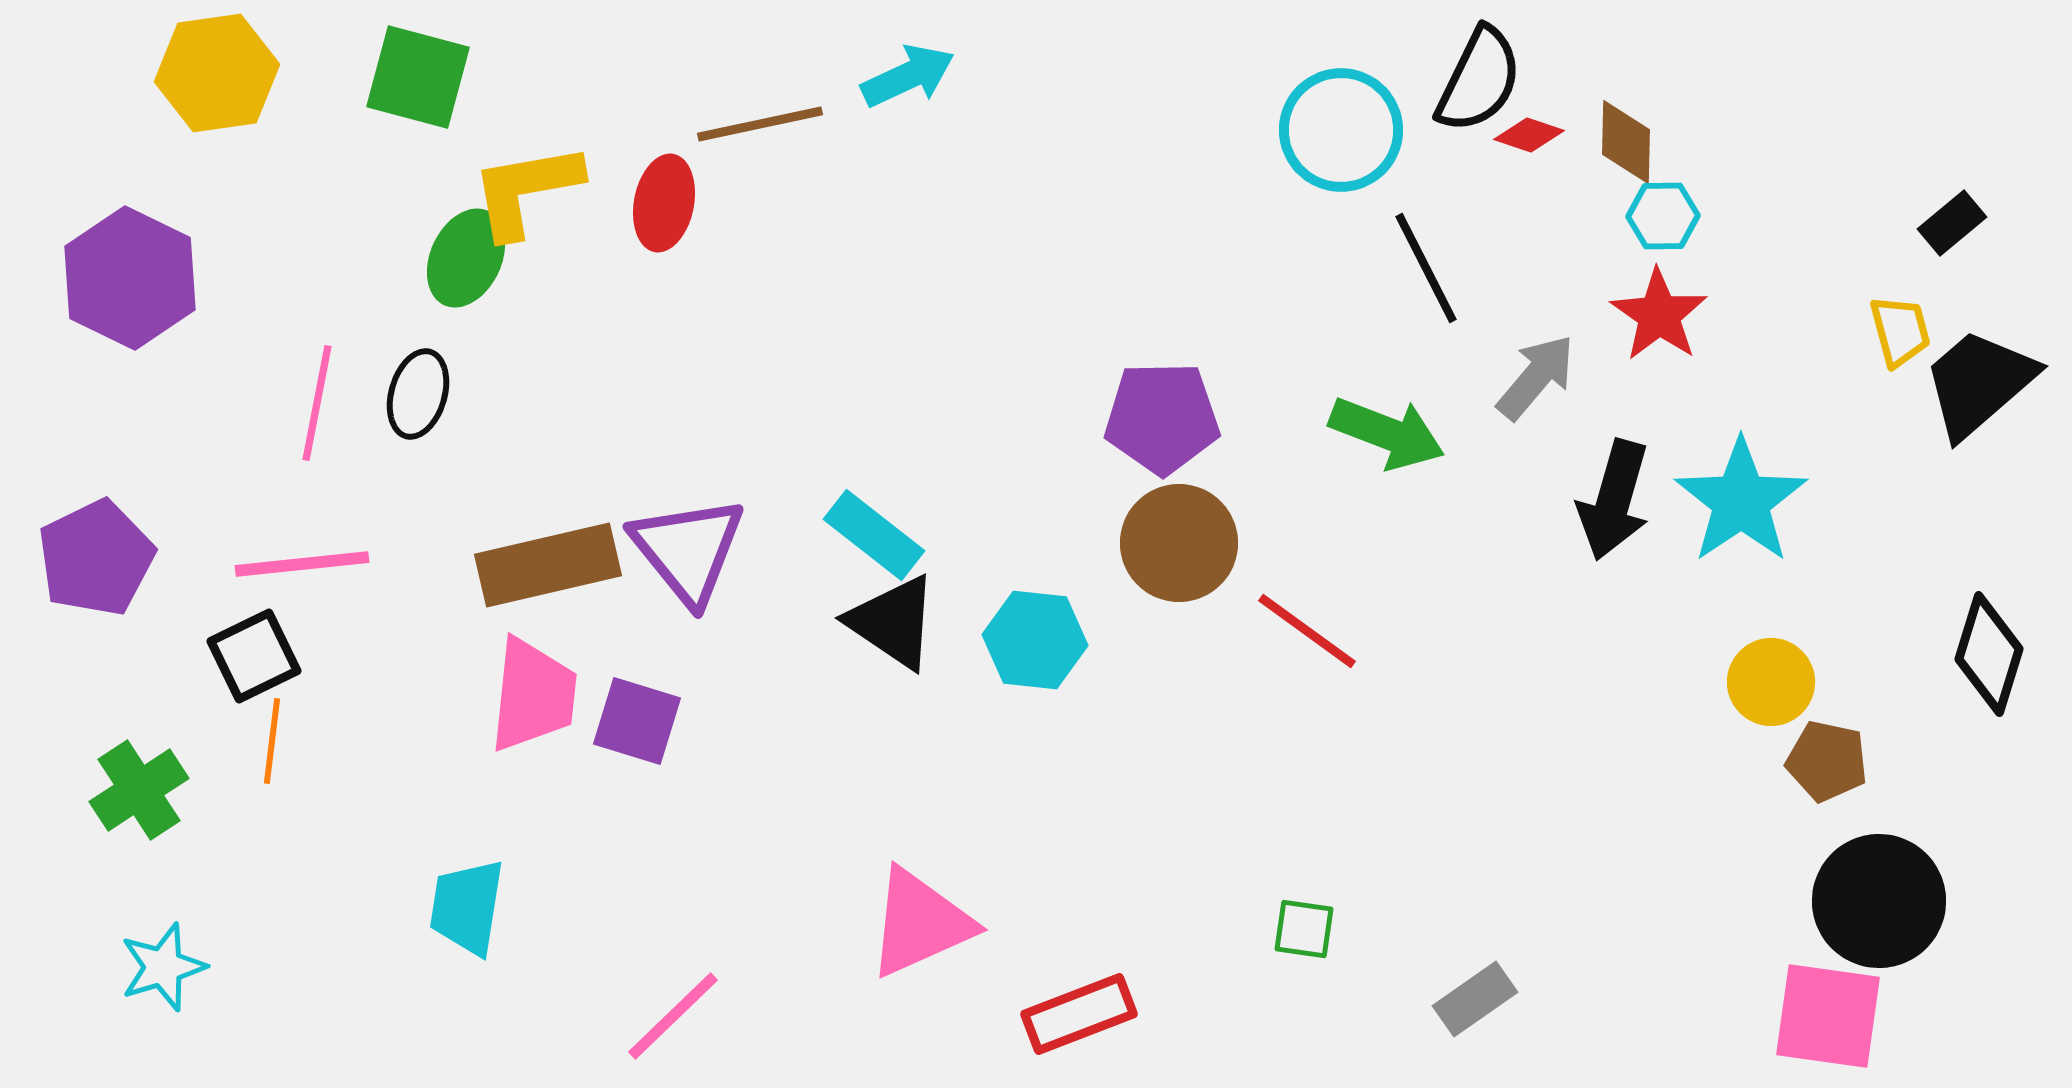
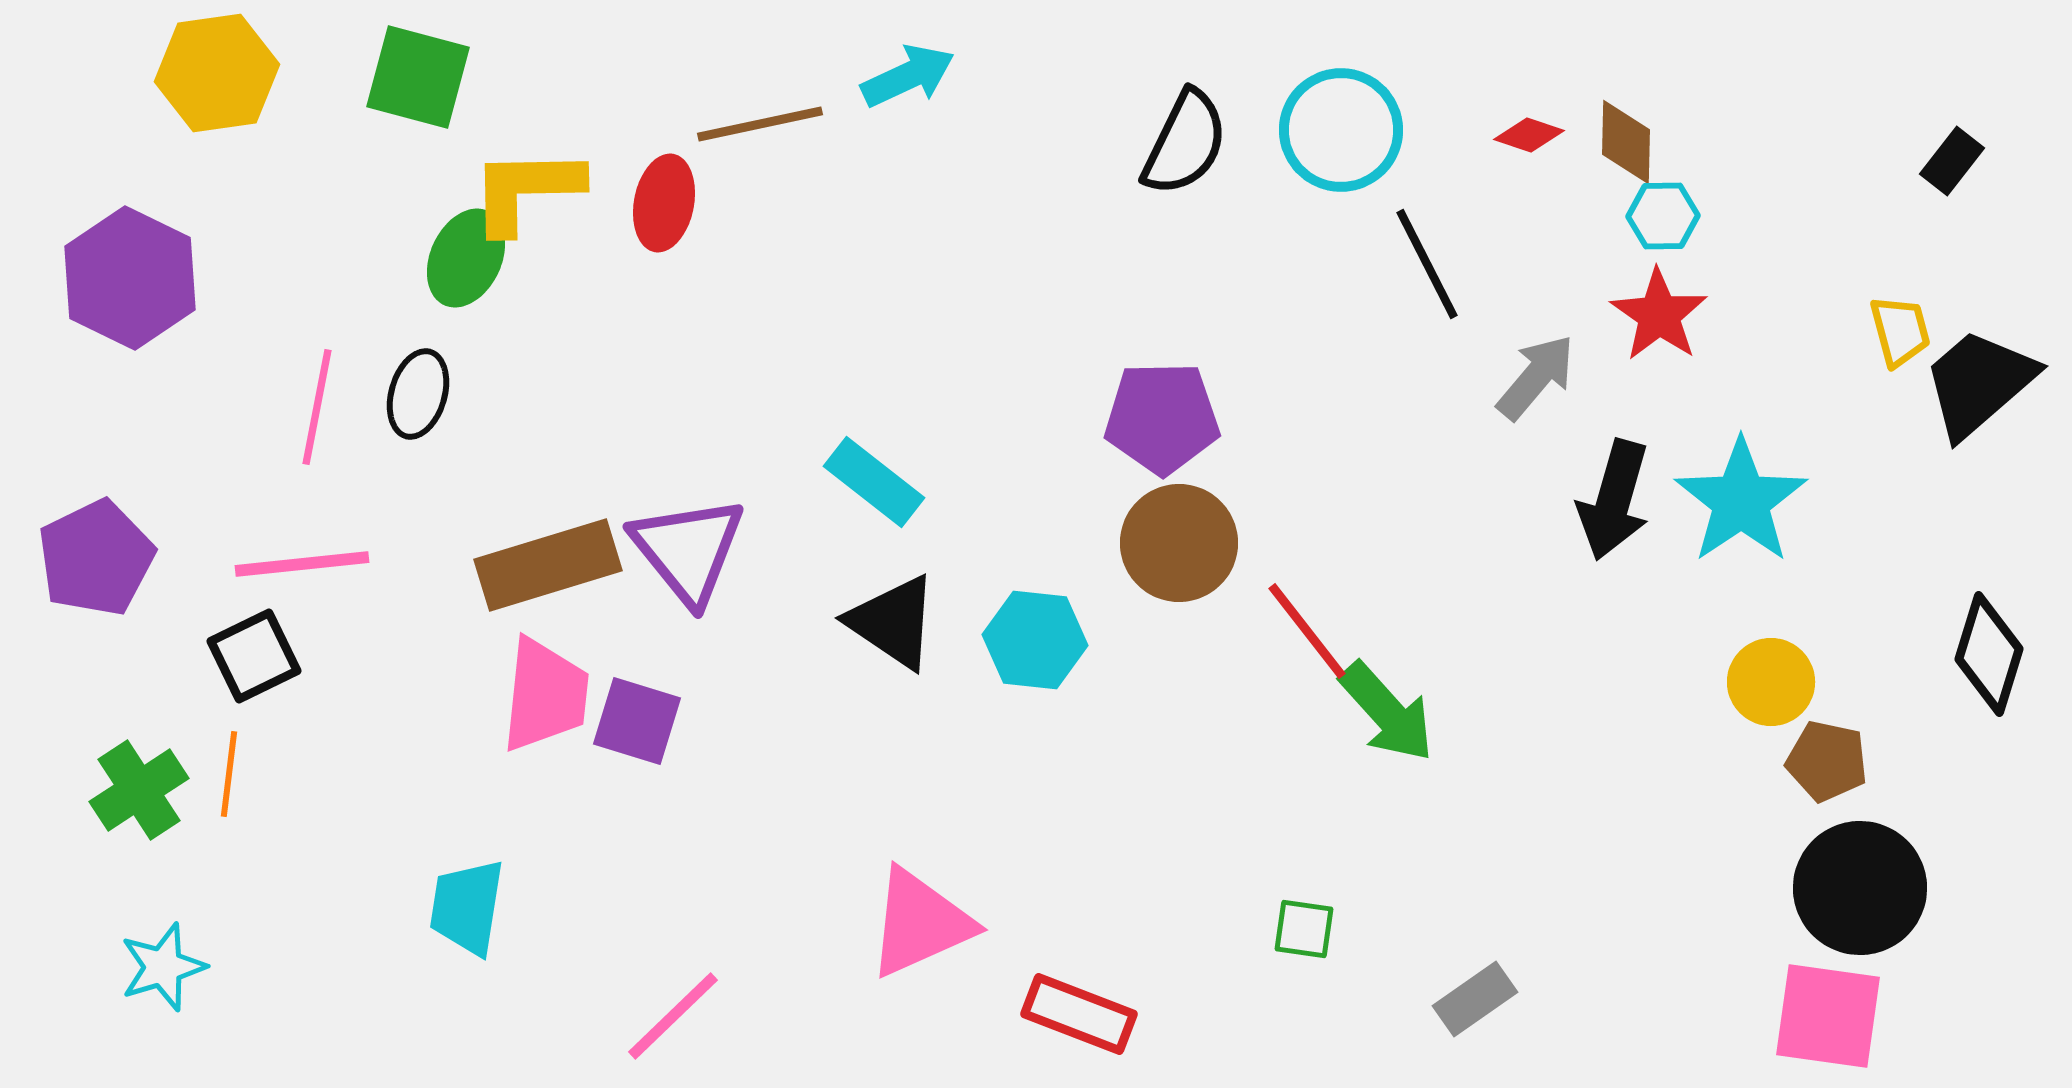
black semicircle at (1479, 80): moved 294 px left, 63 px down
yellow L-shape at (526, 190): rotated 9 degrees clockwise
black rectangle at (1952, 223): moved 62 px up; rotated 12 degrees counterclockwise
black line at (1426, 268): moved 1 px right, 4 px up
pink line at (317, 403): moved 4 px down
green arrow at (1387, 433): moved 279 px down; rotated 27 degrees clockwise
cyan rectangle at (874, 535): moved 53 px up
brown rectangle at (548, 565): rotated 4 degrees counterclockwise
red line at (1307, 631): rotated 16 degrees clockwise
pink trapezoid at (533, 695): moved 12 px right
orange line at (272, 741): moved 43 px left, 33 px down
black circle at (1879, 901): moved 19 px left, 13 px up
red rectangle at (1079, 1014): rotated 42 degrees clockwise
